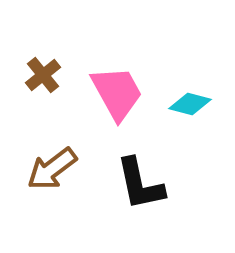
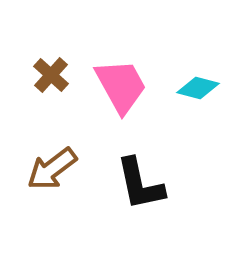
brown cross: moved 8 px right; rotated 9 degrees counterclockwise
pink trapezoid: moved 4 px right, 7 px up
cyan diamond: moved 8 px right, 16 px up
